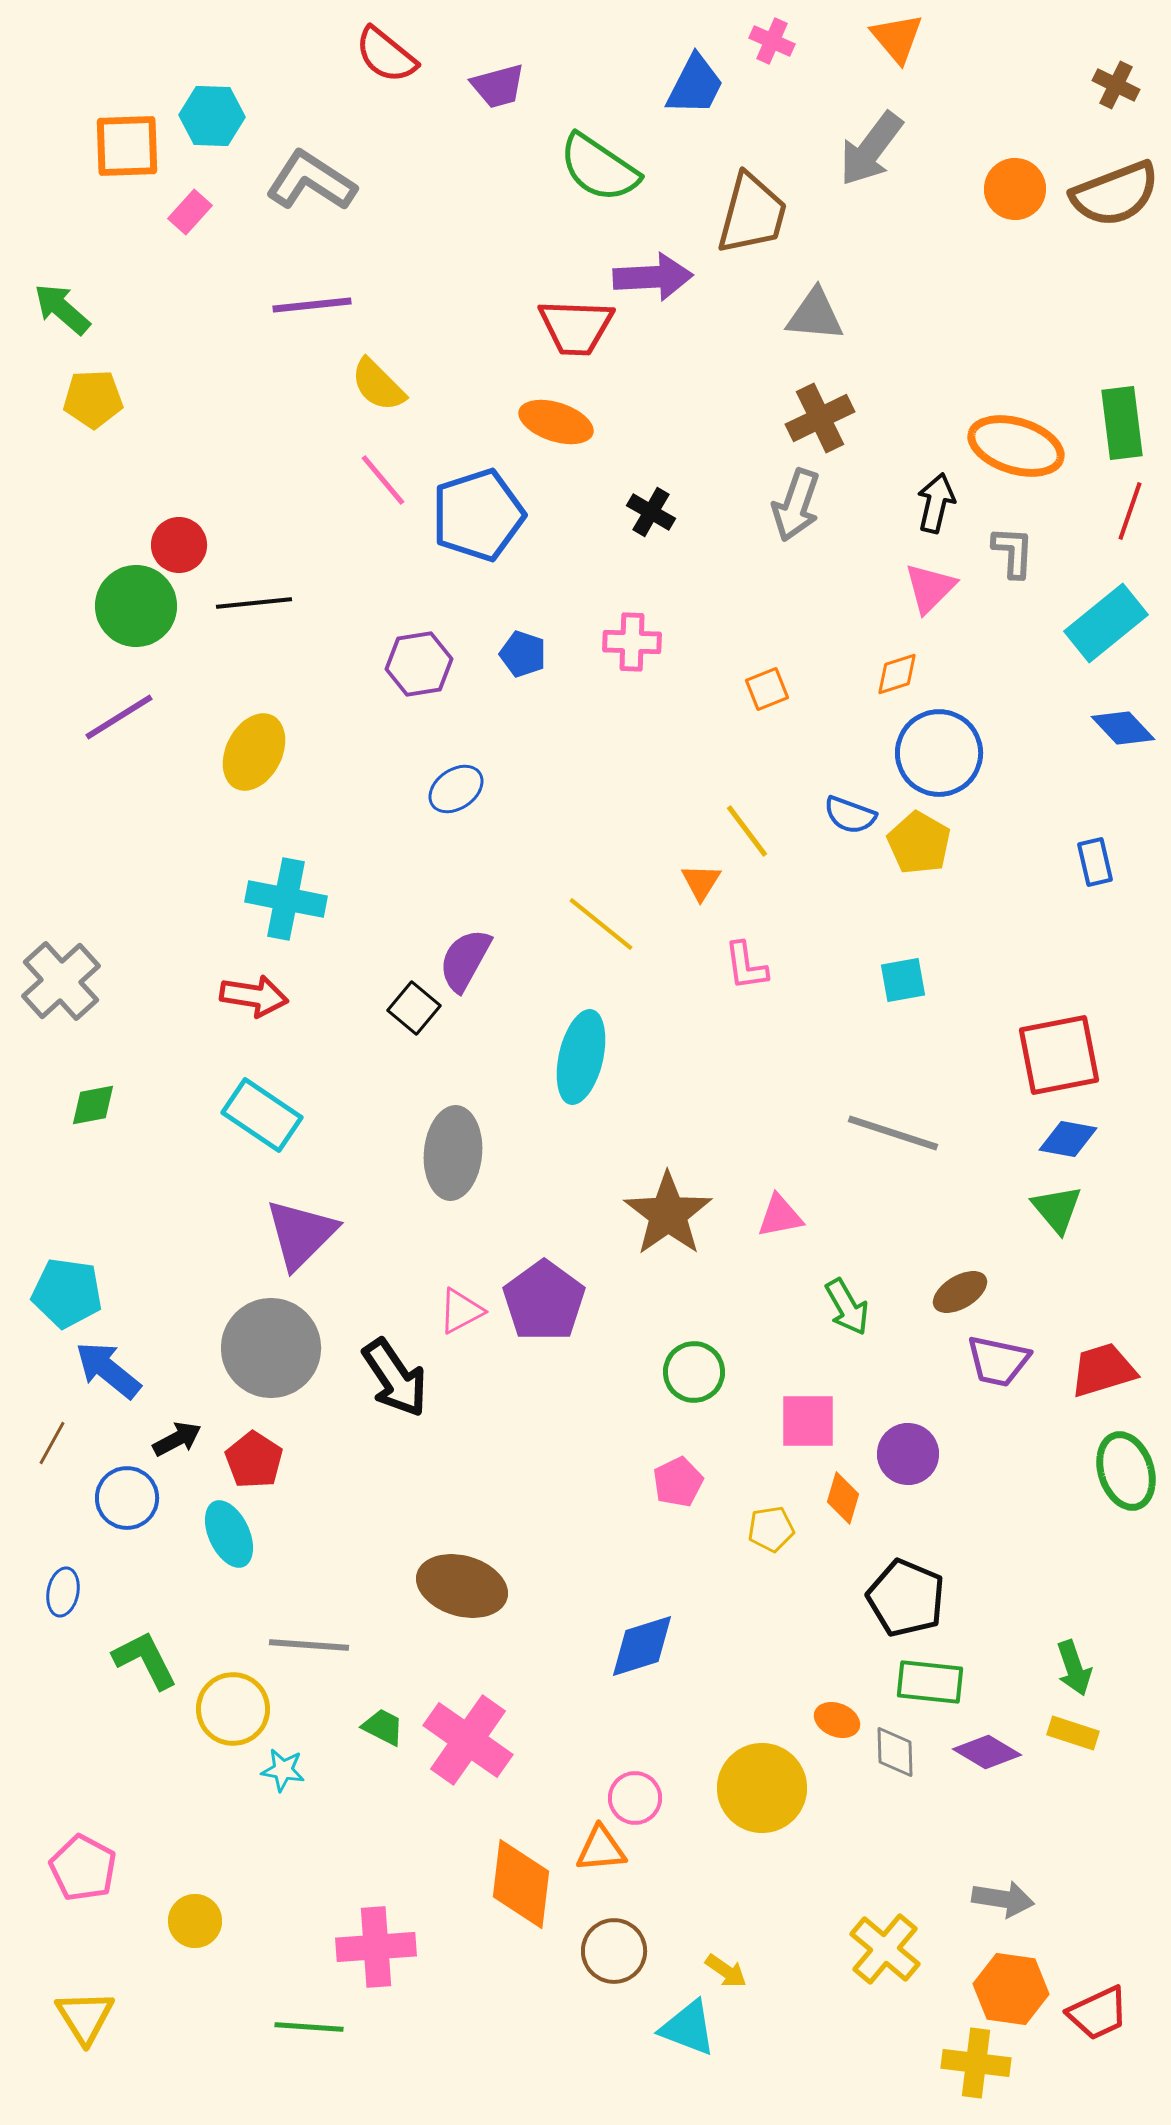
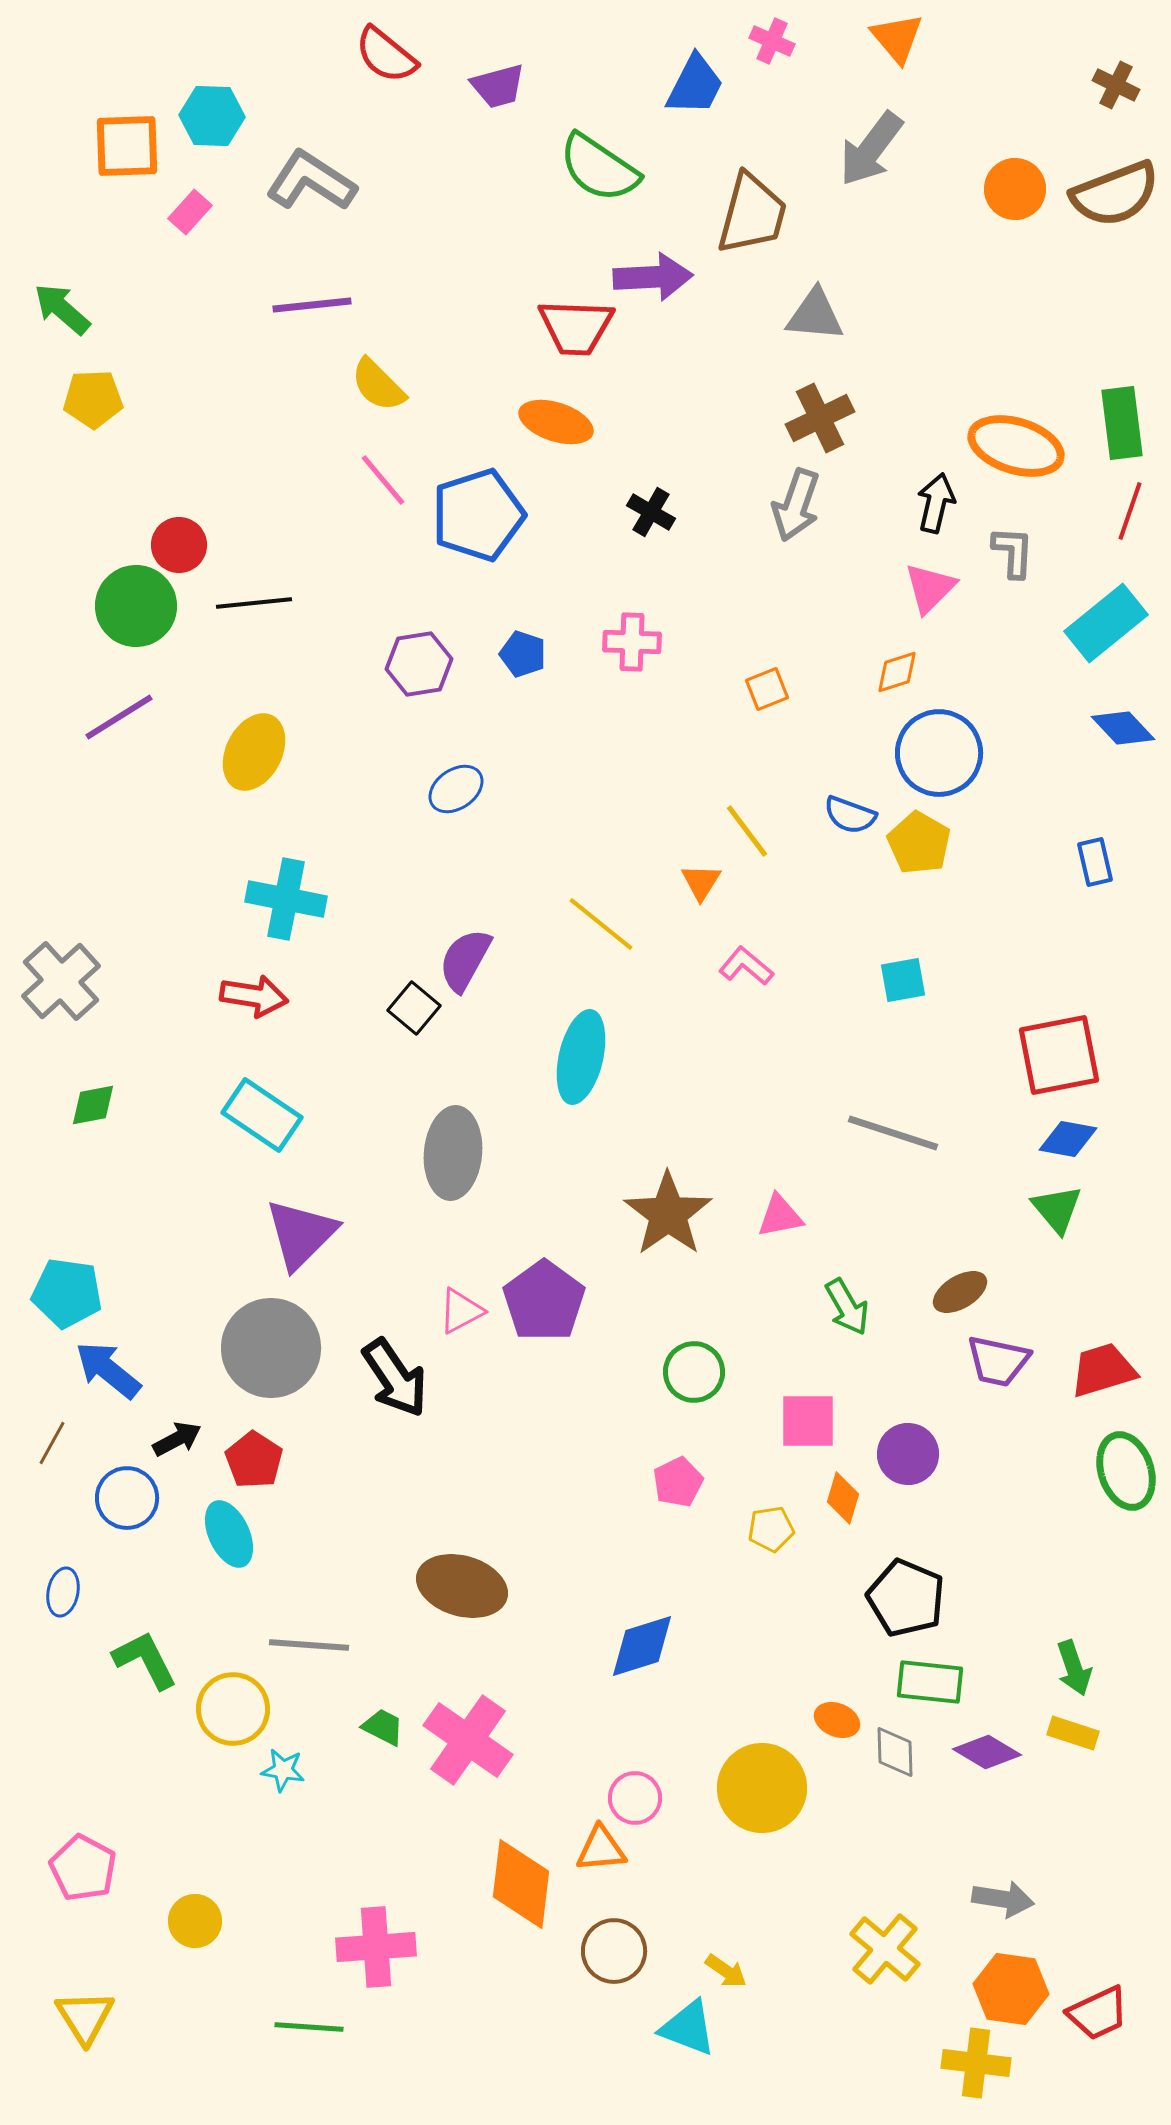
orange diamond at (897, 674): moved 2 px up
pink L-shape at (746, 966): rotated 138 degrees clockwise
